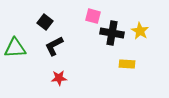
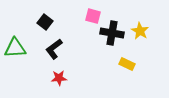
black L-shape: moved 3 px down; rotated 10 degrees counterclockwise
yellow rectangle: rotated 21 degrees clockwise
